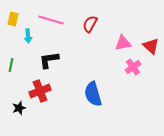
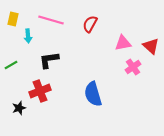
green line: rotated 48 degrees clockwise
